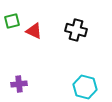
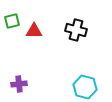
red triangle: rotated 24 degrees counterclockwise
